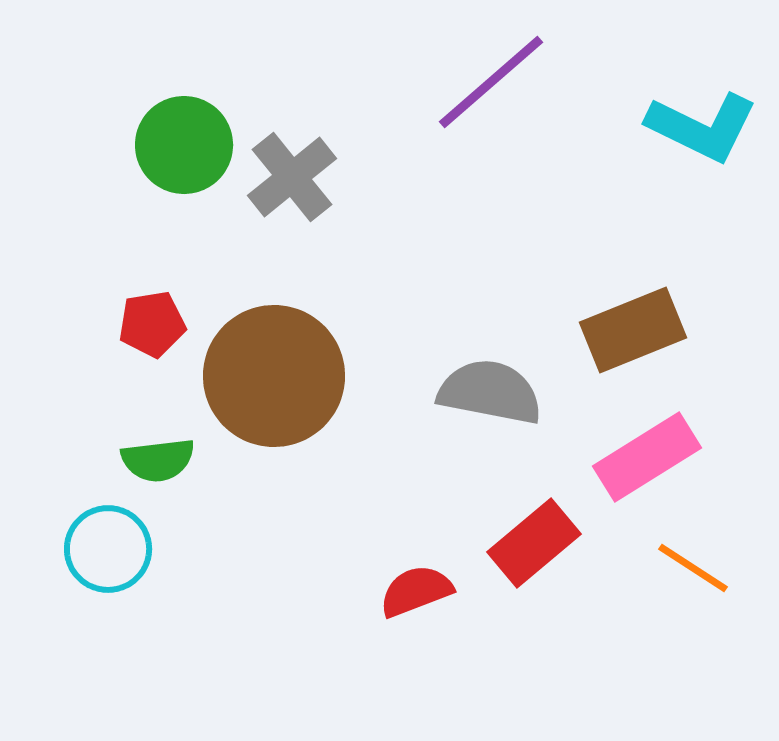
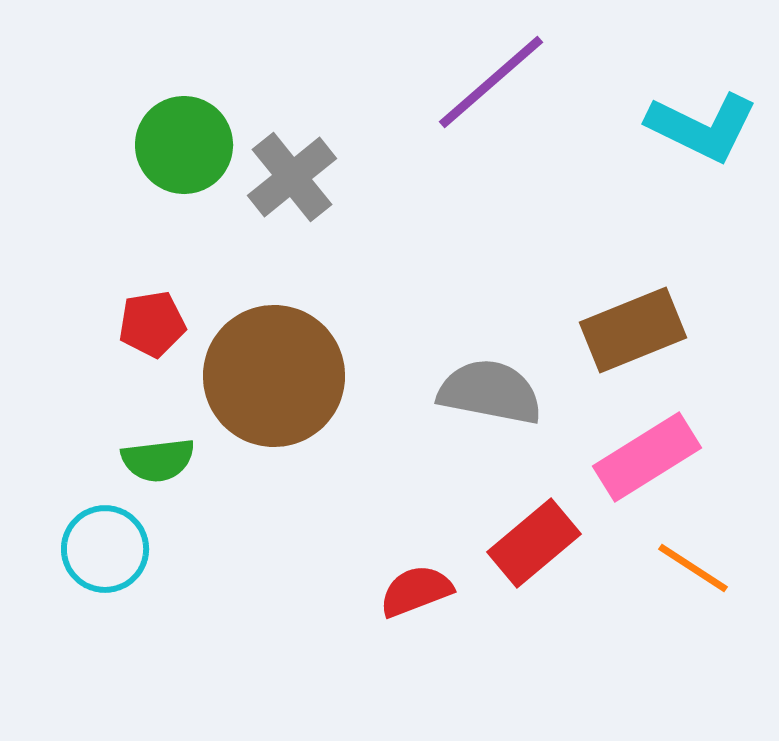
cyan circle: moved 3 px left
